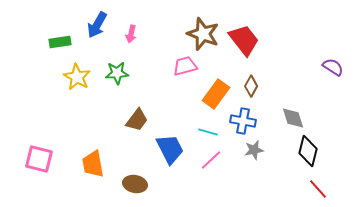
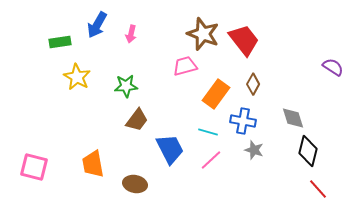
green star: moved 9 px right, 13 px down
brown diamond: moved 2 px right, 2 px up
gray star: rotated 30 degrees clockwise
pink square: moved 5 px left, 8 px down
